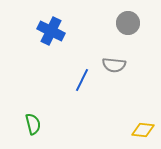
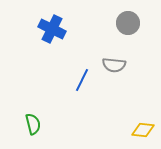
blue cross: moved 1 px right, 2 px up
